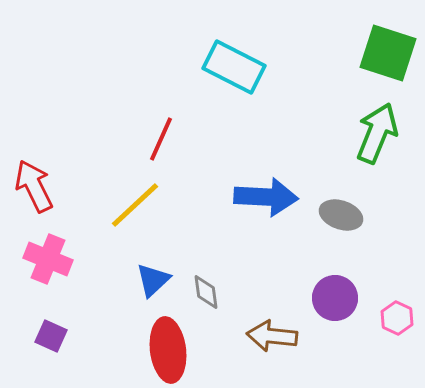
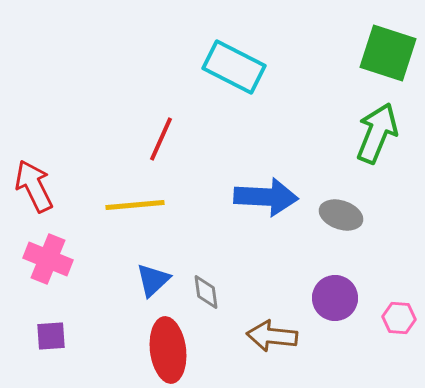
yellow line: rotated 38 degrees clockwise
pink hexagon: moved 2 px right; rotated 20 degrees counterclockwise
purple square: rotated 28 degrees counterclockwise
